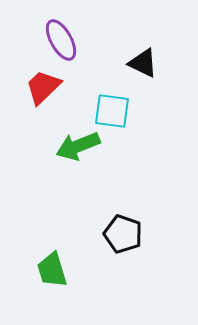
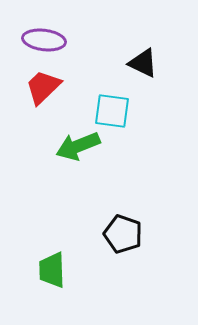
purple ellipse: moved 17 px left; rotated 54 degrees counterclockwise
green trapezoid: rotated 15 degrees clockwise
